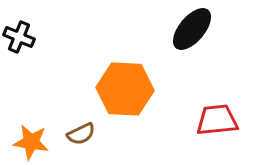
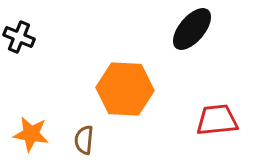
brown semicircle: moved 3 px right, 6 px down; rotated 120 degrees clockwise
orange star: moved 8 px up
